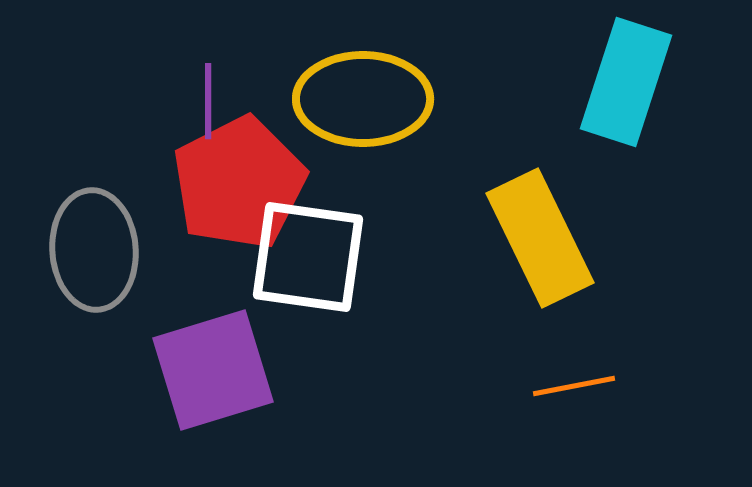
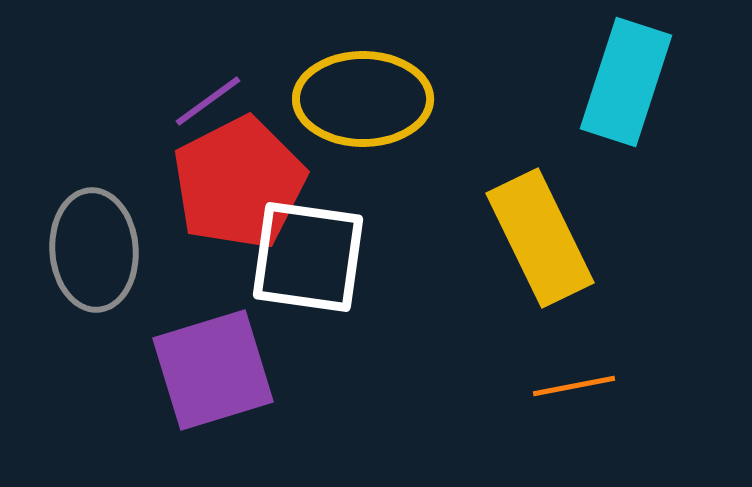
purple line: rotated 54 degrees clockwise
